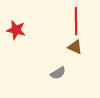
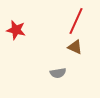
red line: rotated 24 degrees clockwise
gray semicircle: rotated 21 degrees clockwise
